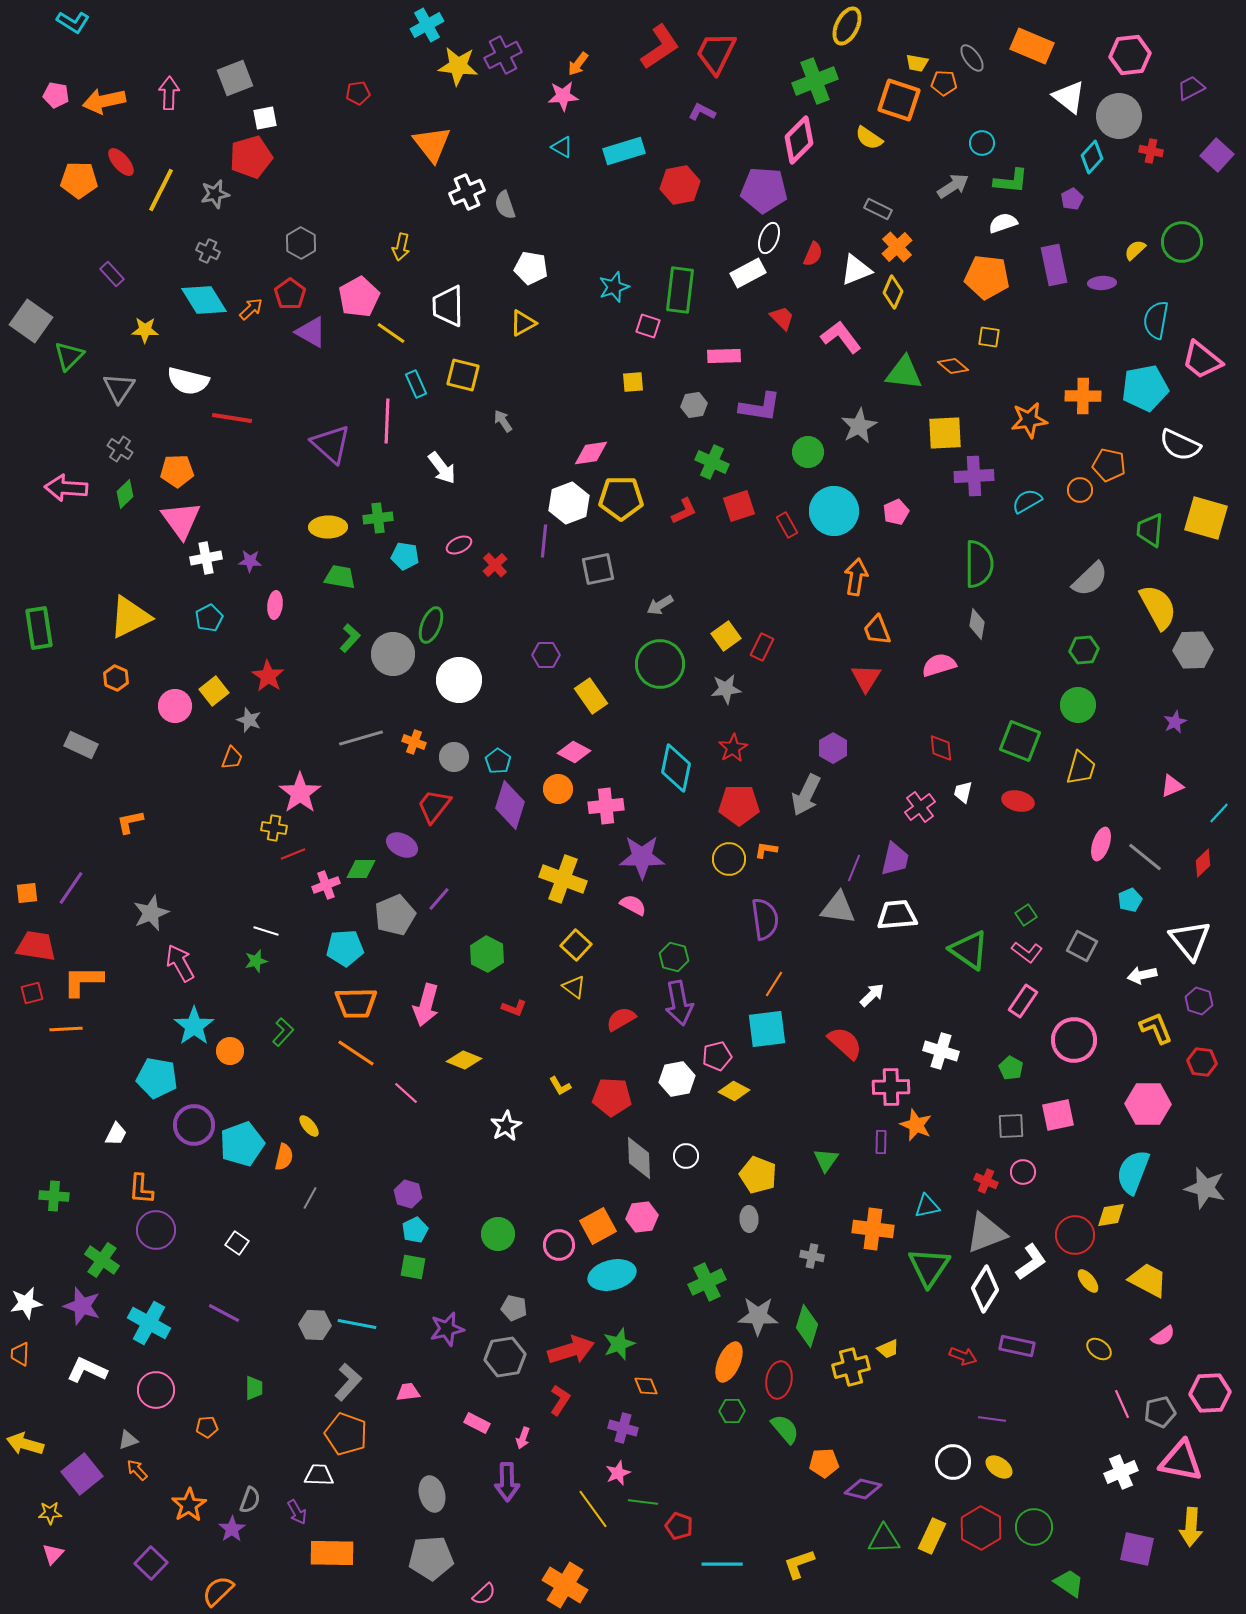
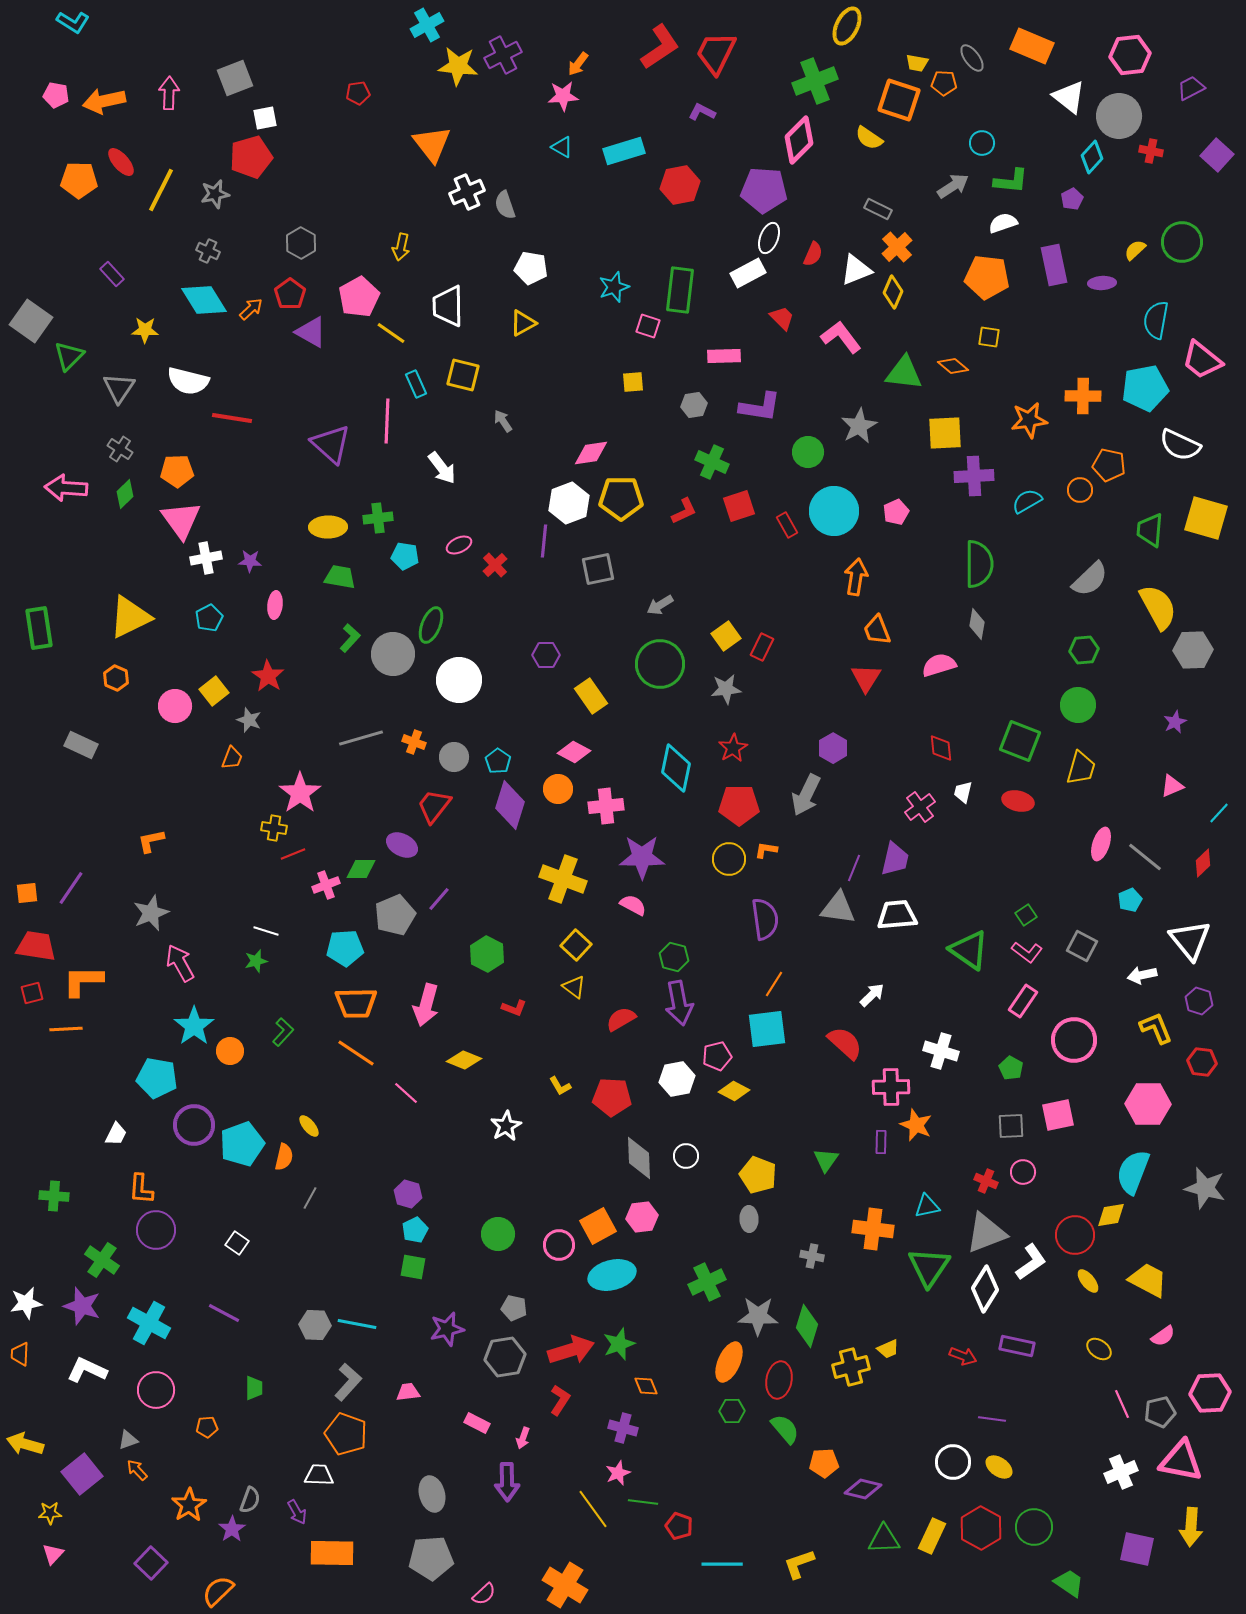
orange L-shape at (130, 822): moved 21 px right, 19 px down
